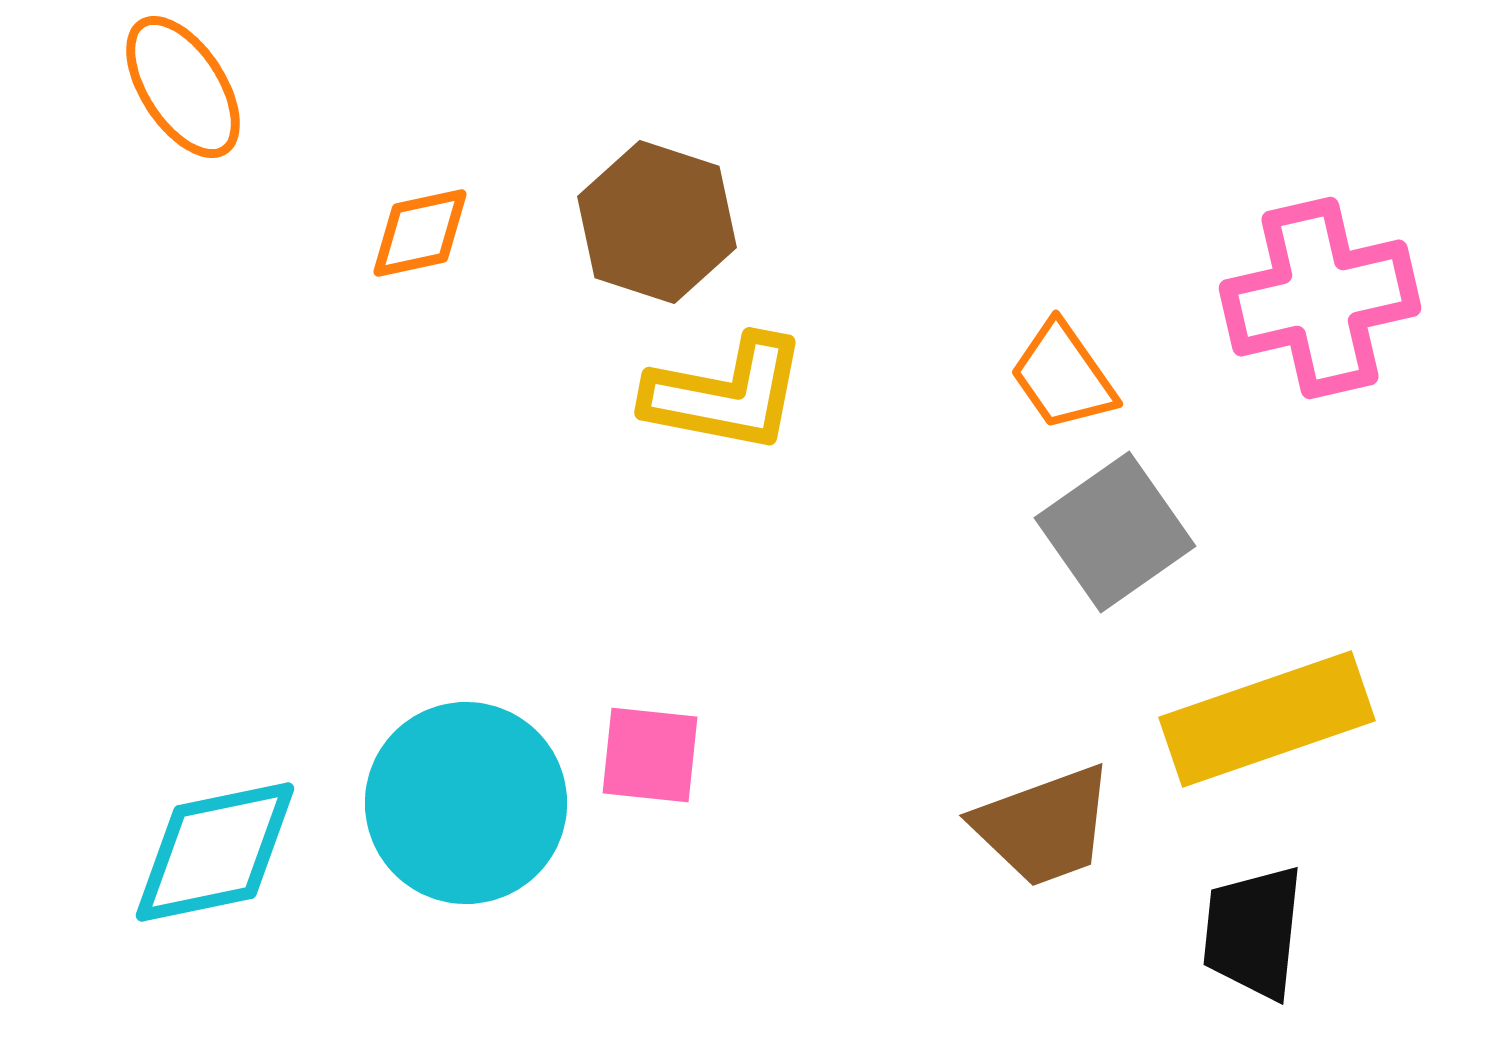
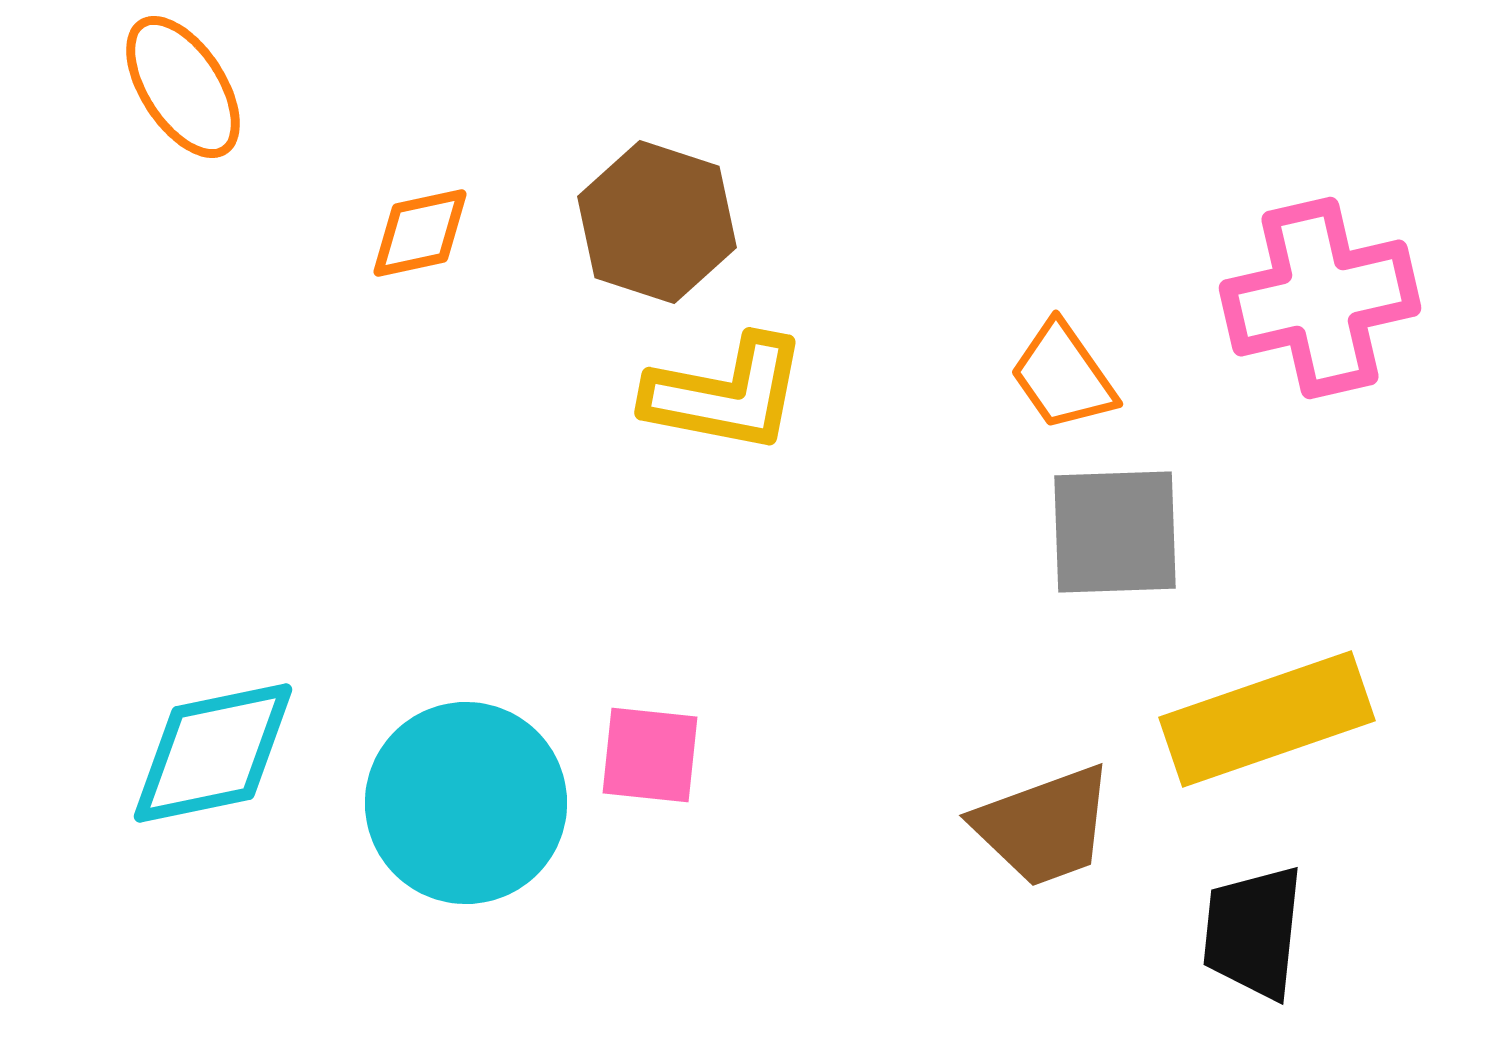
gray square: rotated 33 degrees clockwise
cyan diamond: moved 2 px left, 99 px up
